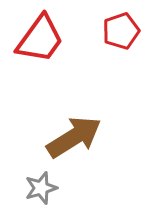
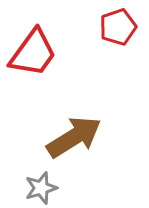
red pentagon: moved 3 px left, 4 px up
red trapezoid: moved 7 px left, 14 px down
